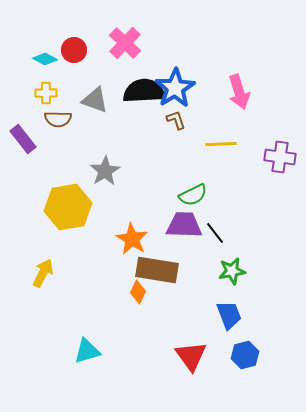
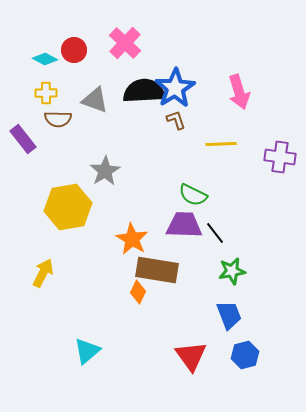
green semicircle: rotated 52 degrees clockwise
cyan triangle: rotated 24 degrees counterclockwise
